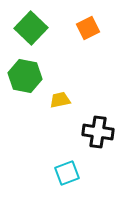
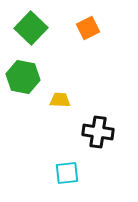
green hexagon: moved 2 px left, 1 px down
yellow trapezoid: rotated 15 degrees clockwise
cyan square: rotated 15 degrees clockwise
